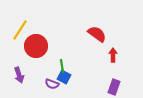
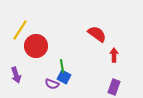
red arrow: moved 1 px right
purple arrow: moved 3 px left
